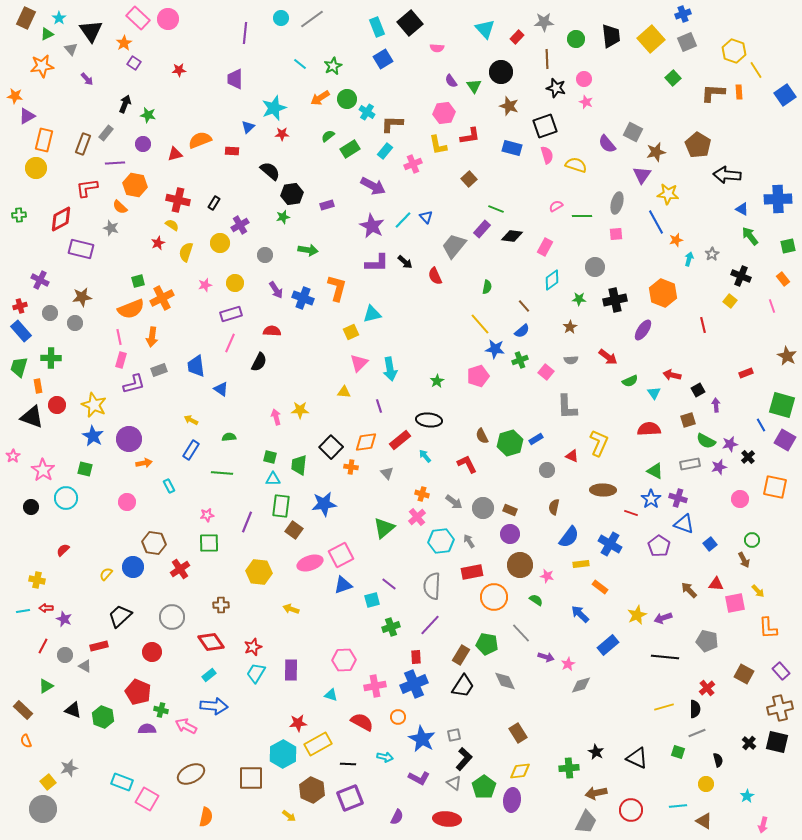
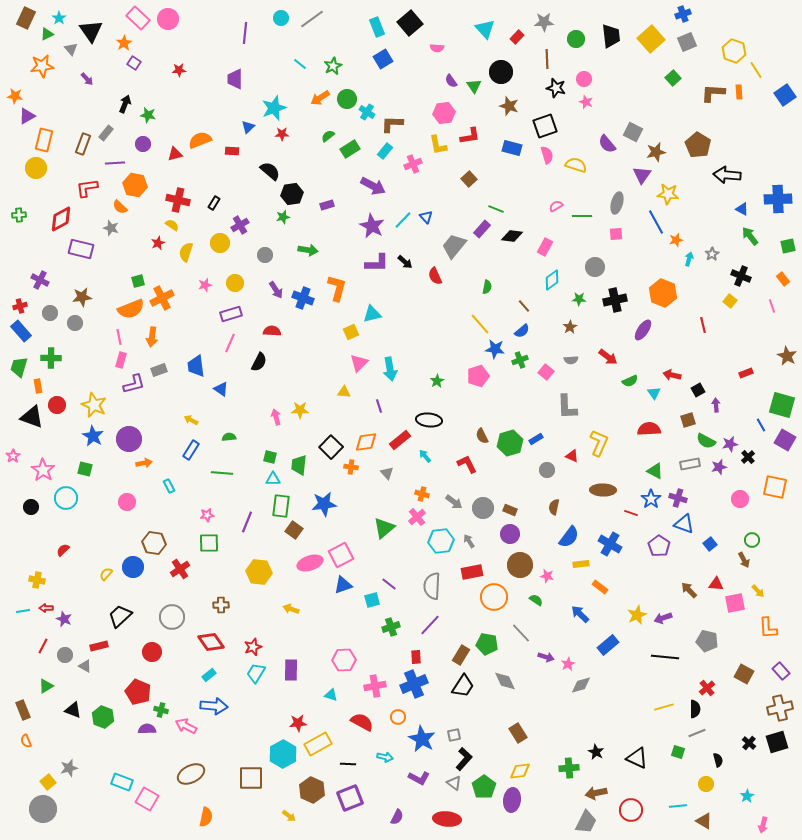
brown rectangle at (23, 710): rotated 24 degrees clockwise
black square at (777, 742): rotated 30 degrees counterclockwise
